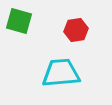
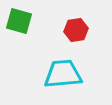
cyan trapezoid: moved 2 px right, 1 px down
